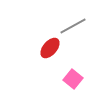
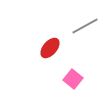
gray line: moved 12 px right
